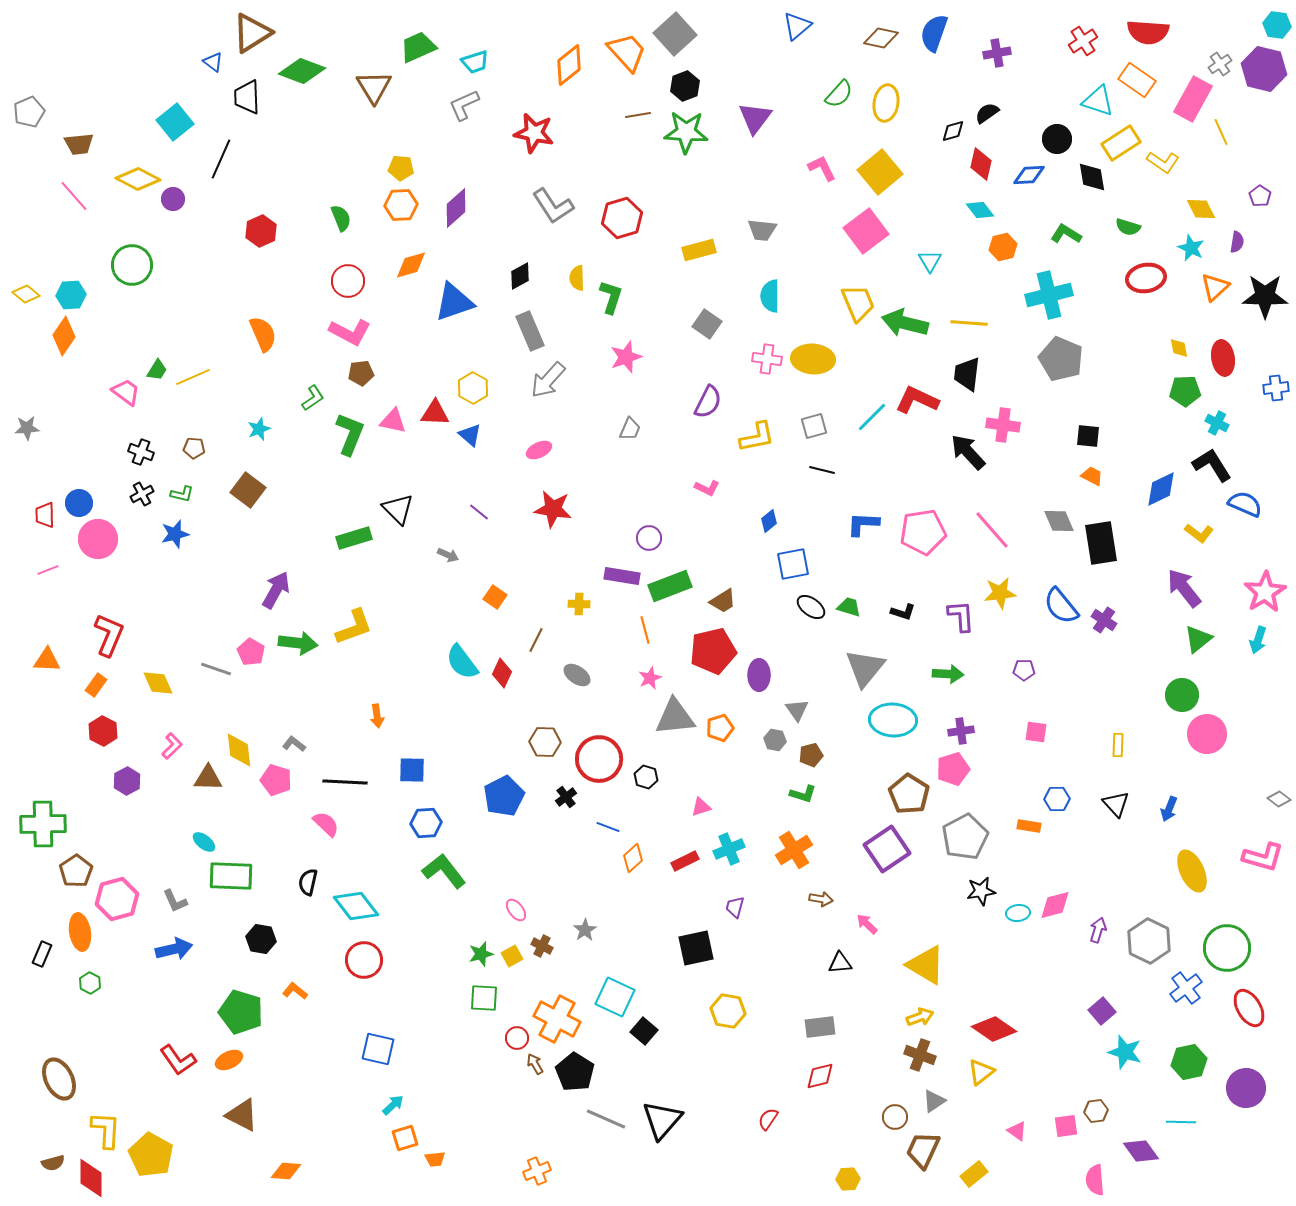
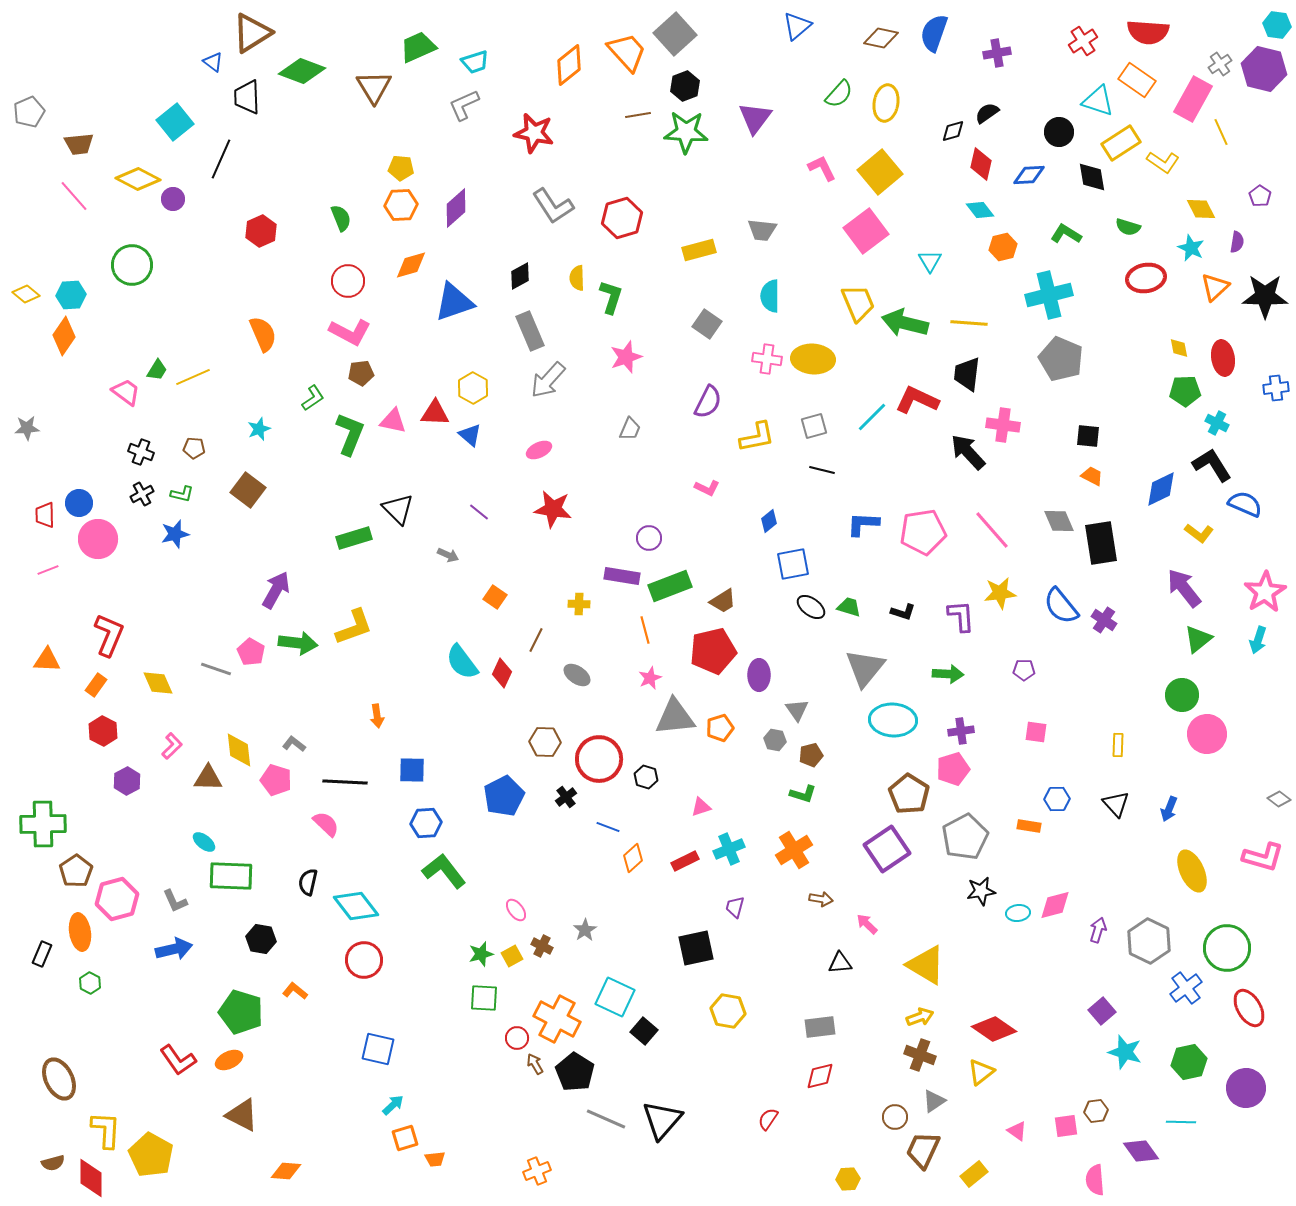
black circle at (1057, 139): moved 2 px right, 7 px up
